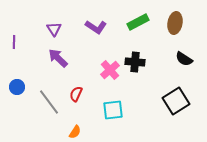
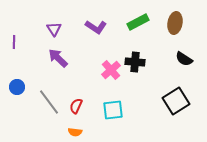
pink cross: moved 1 px right
red semicircle: moved 12 px down
orange semicircle: rotated 64 degrees clockwise
